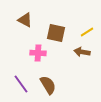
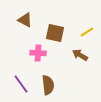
brown square: moved 1 px left
brown arrow: moved 2 px left, 3 px down; rotated 21 degrees clockwise
brown semicircle: rotated 24 degrees clockwise
